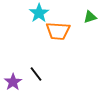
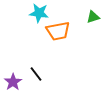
cyan star: rotated 30 degrees counterclockwise
green triangle: moved 3 px right
orange trapezoid: rotated 15 degrees counterclockwise
